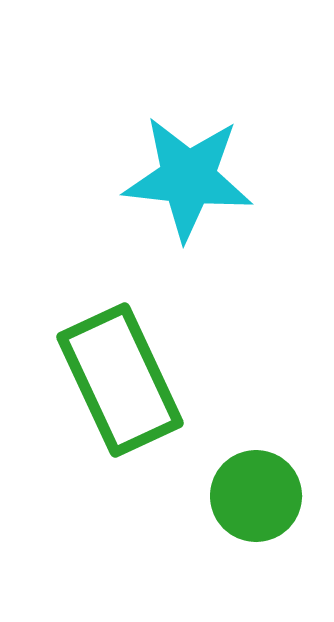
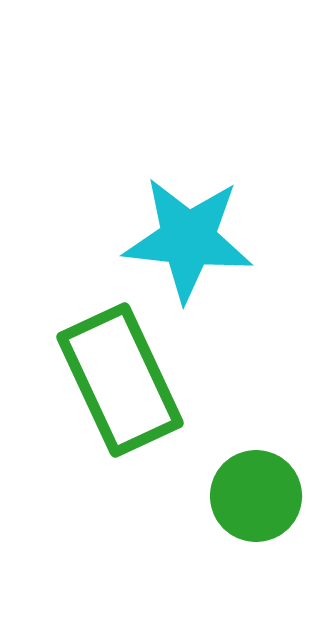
cyan star: moved 61 px down
